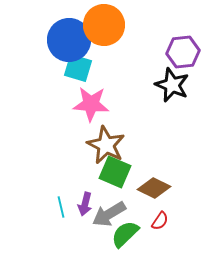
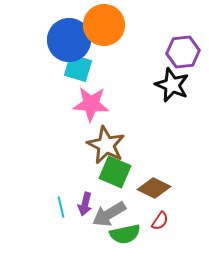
green semicircle: rotated 148 degrees counterclockwise
